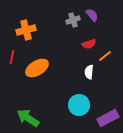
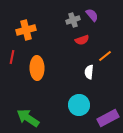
red semicircle: moved 7 px left, 4 px up
orange ellipse: rotated 60 degrees counterclockwise
